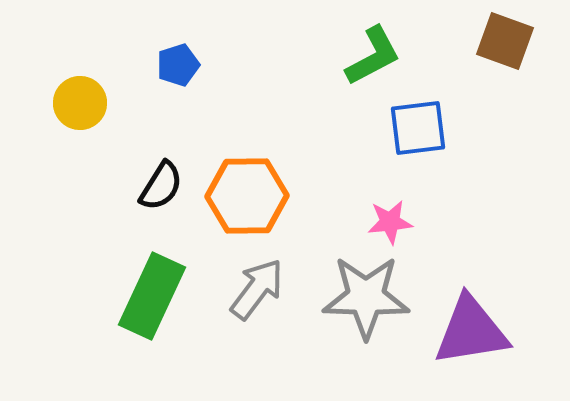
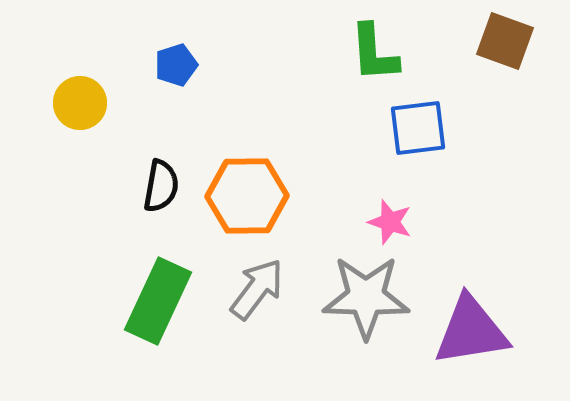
green L-shape: moved 1 px right, 3 px up; rotated 114 degrees clockwise
blue pentagon: moved 2 px left
black semicircle: rotated 22 degrees counterclockwise
pink star: rotated 24 degrees clockwise
green rectangle: moved 6 px right, 5 px down
